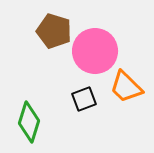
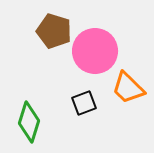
orange trapezoid: moved 2 px right, 1 px down
black square: moved 4 px down
